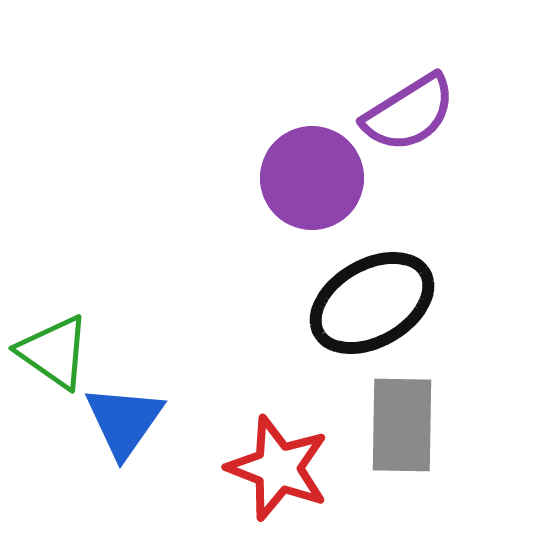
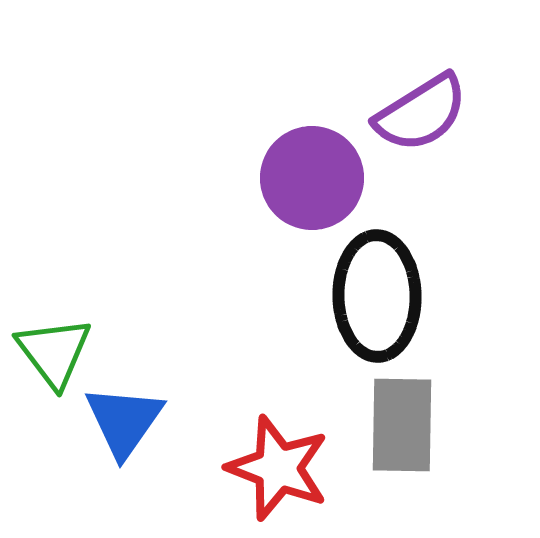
purple semicircle: moved 12 px right
black ellipse: moved 5 px right, 7 px up; rotated 61 degrees counterclockwise
green triangle: rotated 18 degrees clockwise
